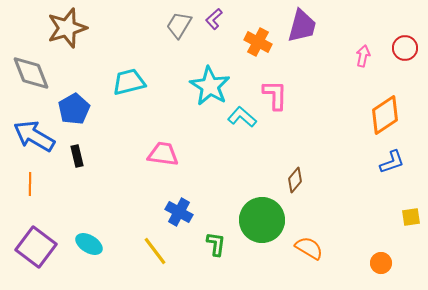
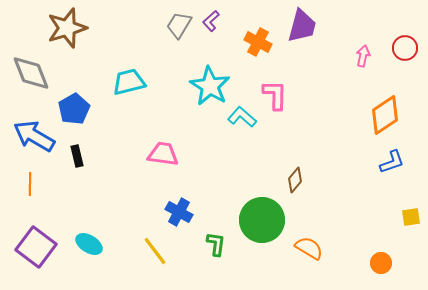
purple L-shape: moved 3 px left, 2 px down
